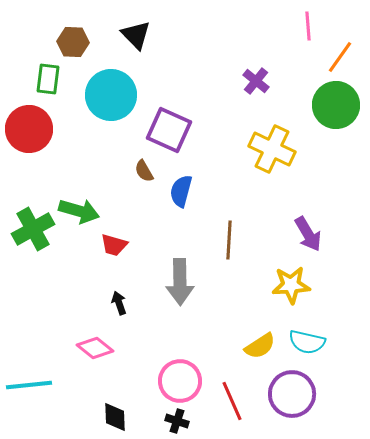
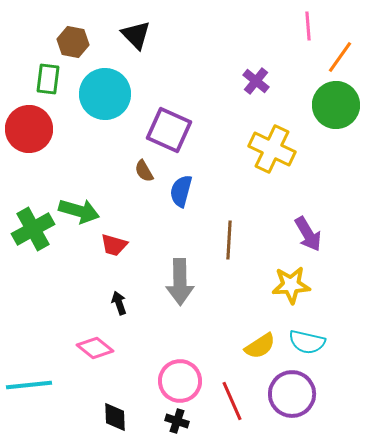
brown hexagon: rotated 8 degrees clockwise
cyan circle: moved 6 px left, 1 px up
